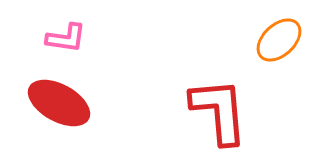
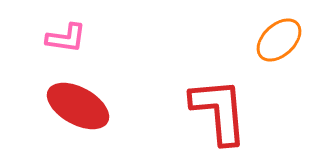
red ellipse: moved 19 px right, 3 px down
